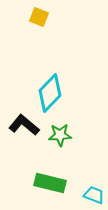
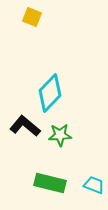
yellow square: moved 7 px left
black L-shape: moved 1 px right, 1 px down
cyan trapezoid: moved 10 px up
